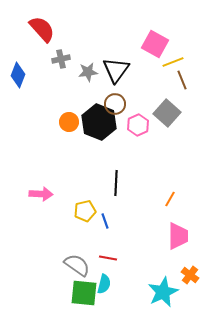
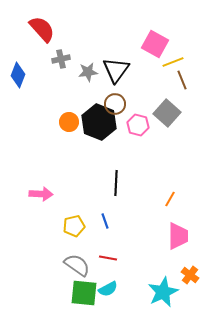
pink hexagon: rotated 20 degrees counterclockwise
yellow pentagon: moved 11 px left, 15 px down
cyan semicircle: moved 4 px right, 5 px down; rotated 48 degrees clockwise
